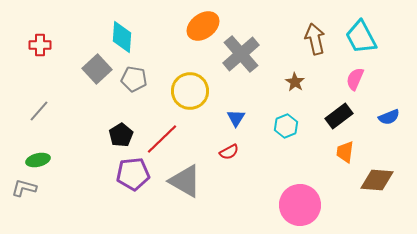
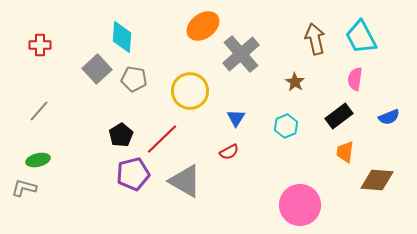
pink semicircle: rotated 15 degrees counterclockwise
purple pentagon: rotated 8 degrees counterclockwise
